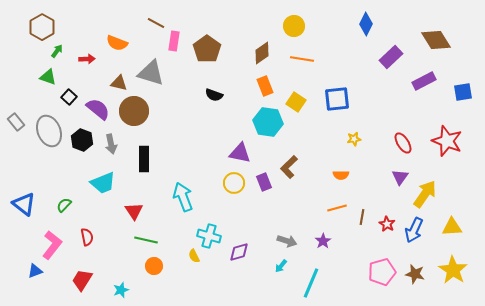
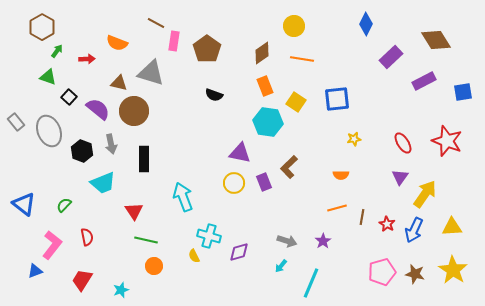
black hexagon at (82, 140): moved 11 px down
